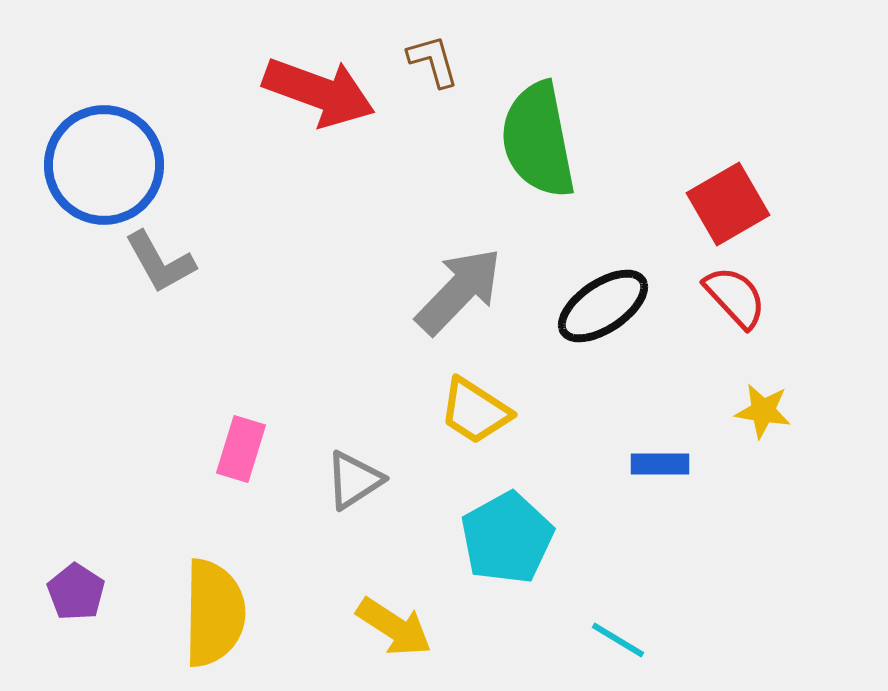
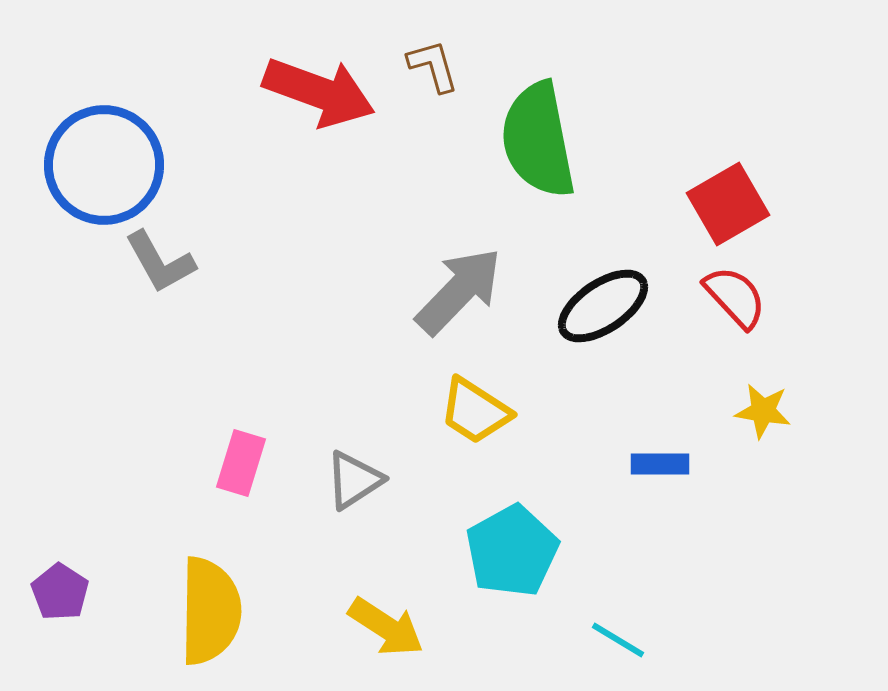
brown L-shape: moved 5 px down
pink rectangle: moved 14 px down
cyan pentagon: moved 5 px right, 13 px down
purple pentagon: moved 16 px left
yellow semicircle: moved 4 px left, 2 px up
yellow arrow: moved 8 px left
